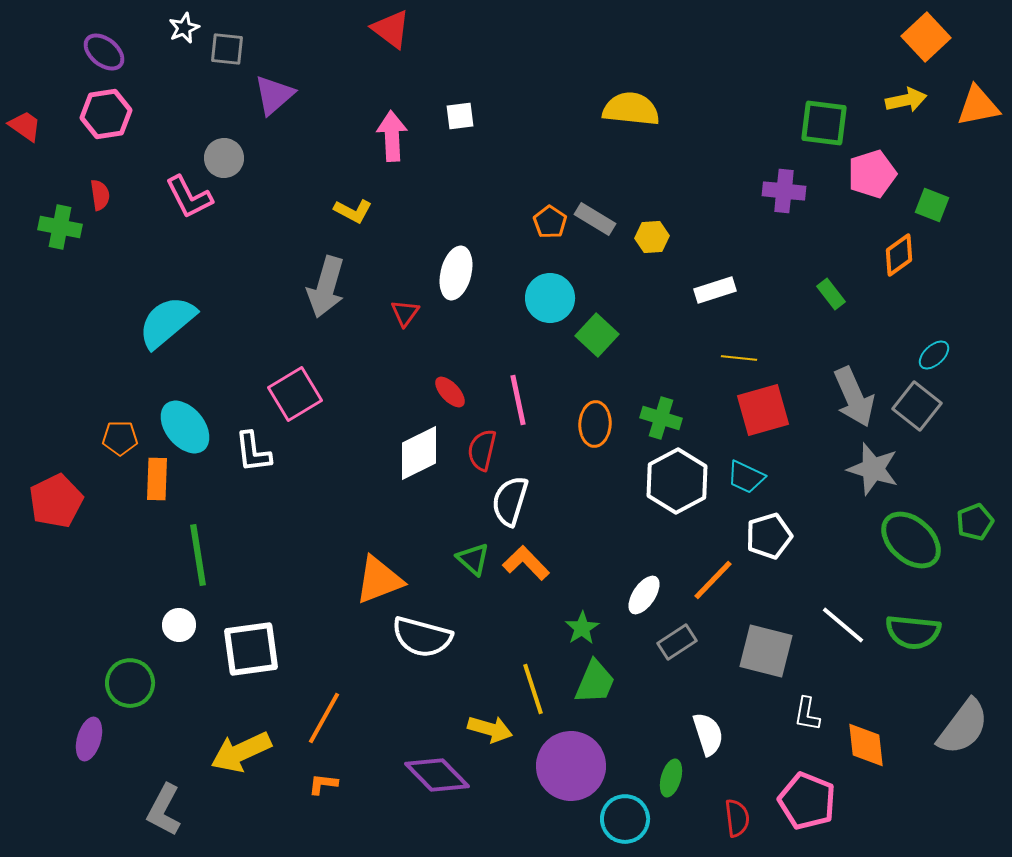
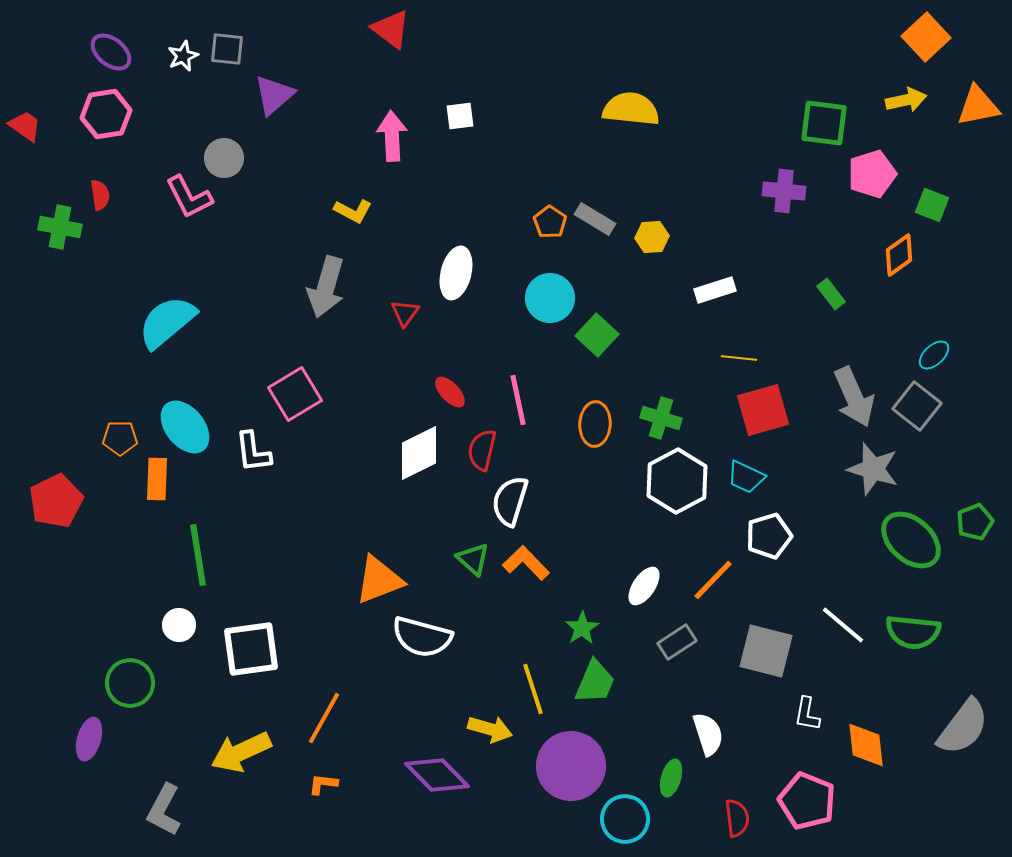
white star at (184, 28): moved 1 px left, 28 px down
purple ellipse at (104, 52): moved 7 px right
white ellipse at (644, 595): moved 9 px up
